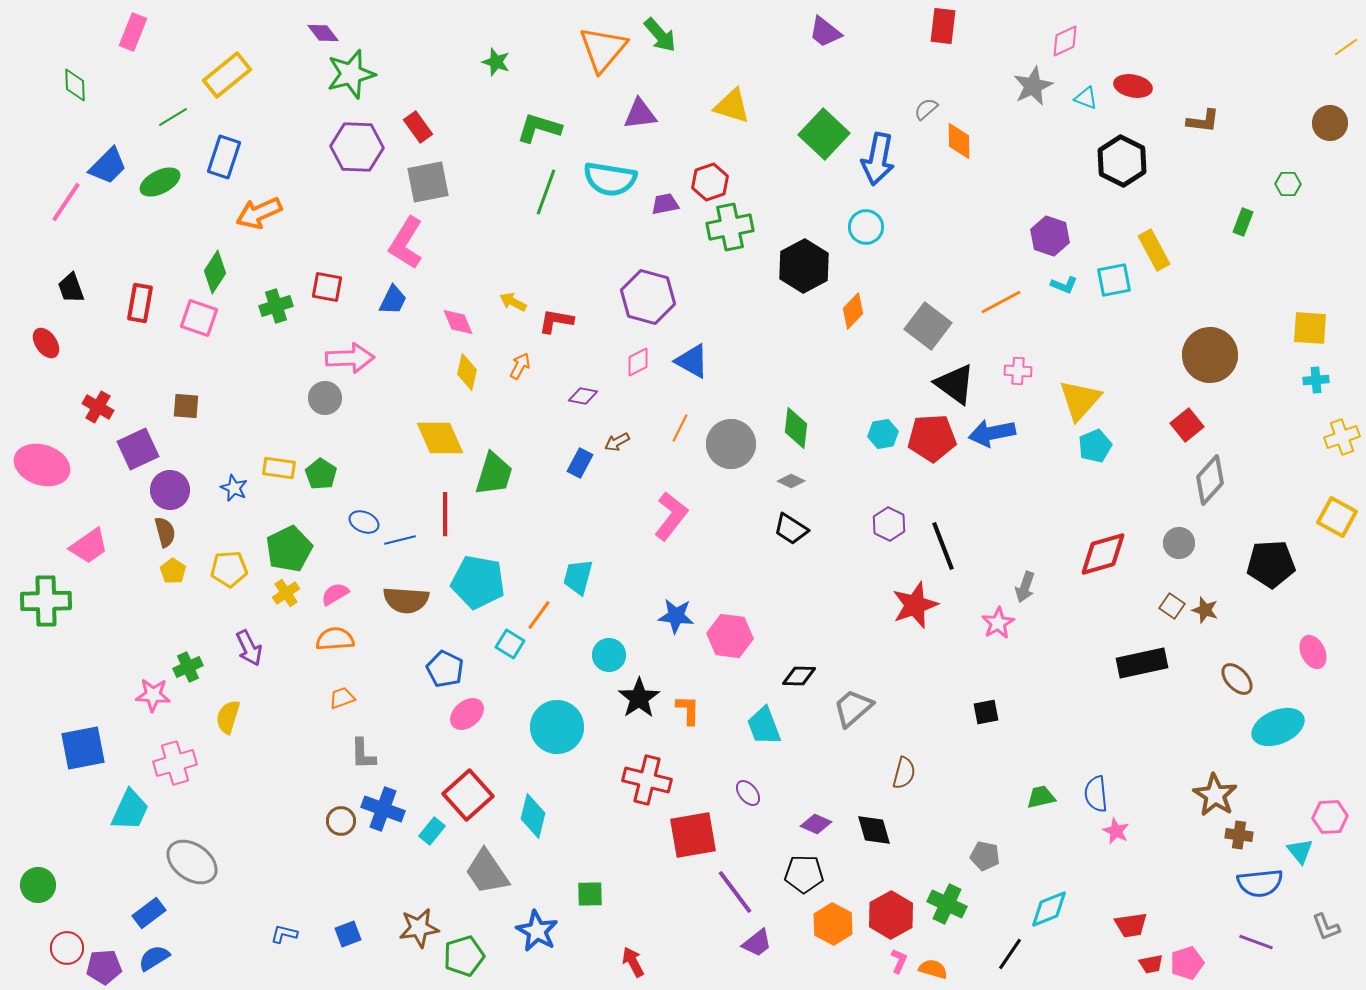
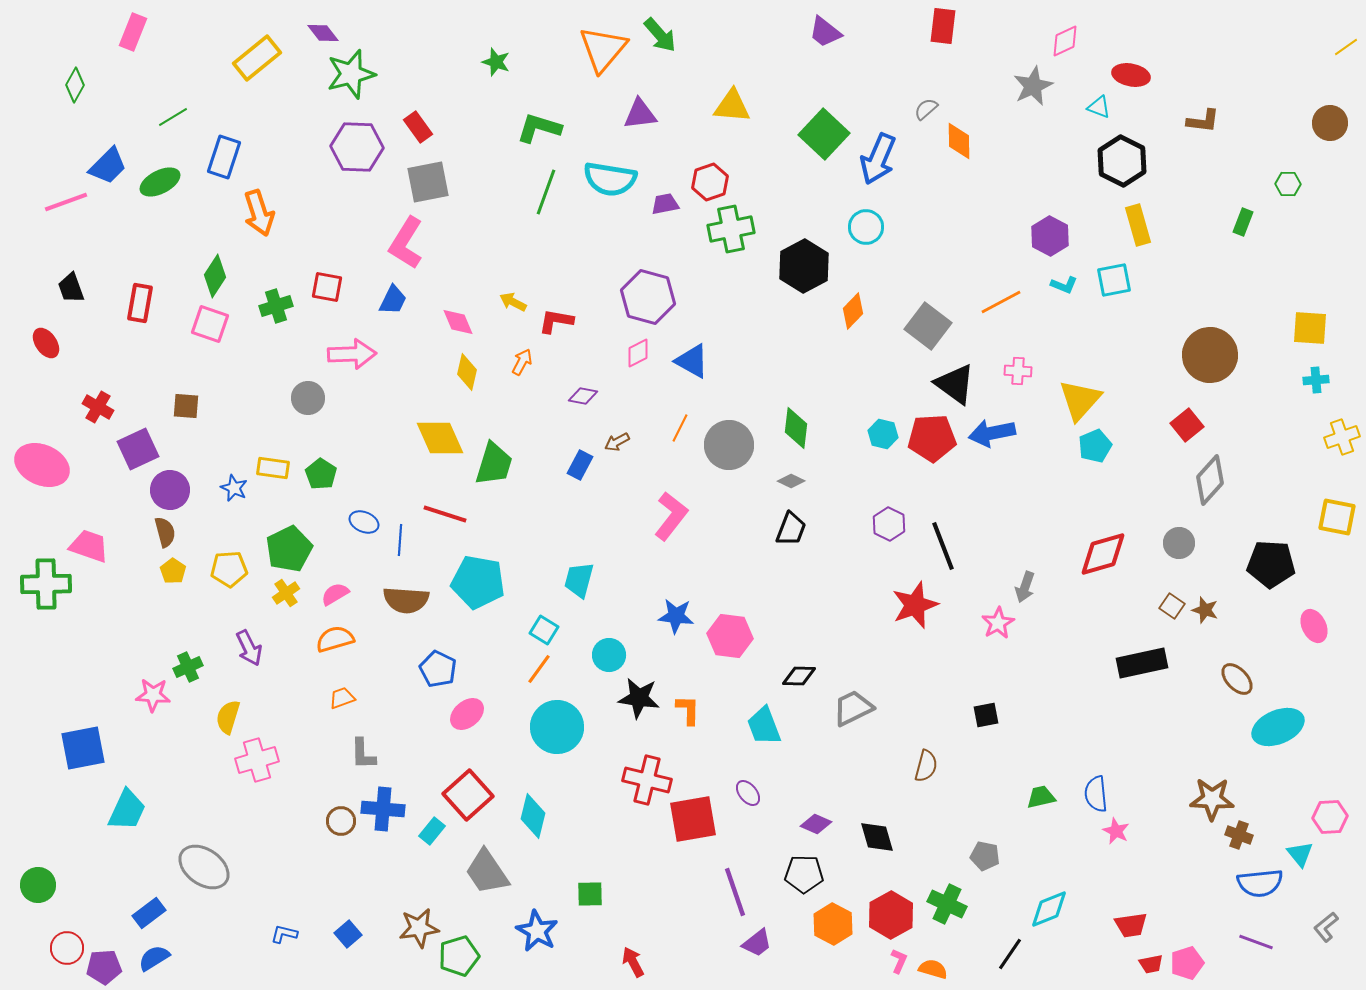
yellow rectangle at (227, 75): moved 30 px right, 17 px up
green diamond at (75, 85): rotated 32 degrees clockwise
red ellipse at (1133, 86): moved 2 px left, 11 px up
cyan triangle at (1086, 98): moved 13 px right, 9 px down
yellow triangle at (732, 106): rotated 12 degrees counterclockwise
blue arrow at (878, 159): rotated 12 degrees clockwise
pink line at (66, 202): rotated 36 degrees clockwise
orange arrow at (259, 213): rotated 84 degrees counterclockwise
green cross at (730, 227): moved 1 px right, 2 px down
purple hexagon at (1050, 236): rotated 9 degrees clockwise
yellow rectangle at (1154, 250): moved 16 px left, 25 px up; rotated 12 degrees clockwise
green diamond at (215, 272): moved 4 px down
pink square at (199, 318): moved 11 px right, 6 px down
pink arrow at (350, 358): moved 2 px right, 4 px up
pink diamond at (638, 362): moved 9 px up
orange arrow at (520, 366): moved 2 px right, 4 px up
gray circle at (325, 398): moved 17 px left
cyan hexagon at (883, 434): rotated 24 degrees clockwise
gray circle at (731, 444): moved 2 px left, 1 px down
blue rectangle at (580, 463): moved 2 px down
pink ellipse at (42, 465): rotated 6 degrees clockwise
yellow rectangle at (279, 468): moved 6 px left
green trapezoid at (494, 474): moved 10 px up
red line at (445, 514): rotated 72 degrees counterclockwise
yellow square at (1337, 517): rotated 18 degrees counterclockwise
black trapezoid at (791, 529): rotated 102 degrees counterclockwise
blue line at (400, 540): rotated 72 degrees counterclockwise
pink trapezoid at (89, 546): rotated 126 degrees counterclockwise
black pentagon at (1271, 564): rotated 6 degrees clockwise
cyan trapezoid at (578, 577): moved 1 px right, 3 px down
green cross at (46, 601): moved 17 px up
orange line at (539, 615): moved 54 px down
orange semicircle at (335, 639): rotated 12 degrees counterclockwise
cyan square at (510, 644): moved 34 px right, 14 px up
pink ellipse at (1313, 652): moved 1 px right, 26 px up
blue pentagon at (445, 669): moved 7 px left
black star at (639, 698): rotated 30 degrees counterclockwise
gray trapezoid at (853, 708): rotated 15 degrees clockwise
black square at (986, 712): moved 3 px down
pink cross at (175, 763): moved 82 px right, 3 px up
brown semicircle at (904, 773): moved 22 px right, 7 px up
brown star at (1215, 795): moved 3 px left, 4 px down; rotated 30 degrees counterclockwise
blue cross at (383, 809): rotated 15 degrees counterclockwise
cyan trapezoid at (130, 810): moved 3 px left
black diamond at (874, 830): moved 3 px right, 7 px down
red square at (693, 835): moved 16 px up
brown cross at (1239, 835): rotated 12 degrees clockwise
cyan triangle at (1300, 851): moved 3 px down
gray ellipse at (192, 862): moved 12 px right, 5 px down
purple line at (735, 892): rotated 18 degrees clockwise
gray L-shape at (1326, 927): rotated 72 degrees clockwise
blue square at (348, 934): rotated 20 degrees counterclockwise
green pentagon at (464, 956): moved 5 px left
